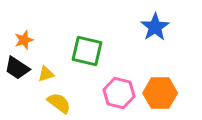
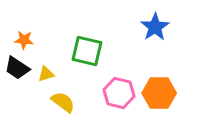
orange star: rotated 24 degrees clockwise
orange hexagon: moved 1 px left
yellow semicircle: moved 4 px right, 1 px up
